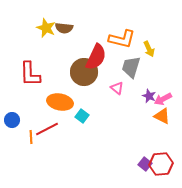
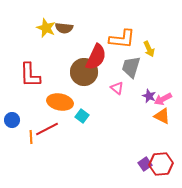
orange L-shape: rotated 8 degrees counterclockwise
red L-shape: moved 1 px down
purple square: rotated 16 degrees clockwise
